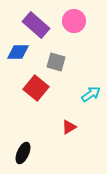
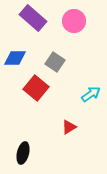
purple rectangle: moved 3 px left, 7 px up
blue diamond: moved 3 px left, 6 px down
gray square: moved 1 px left; rotated 18 degrees clockwise
black ellipse: rotated 10 degrees counterclockwise
